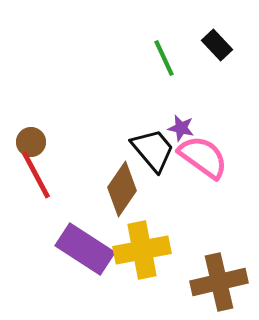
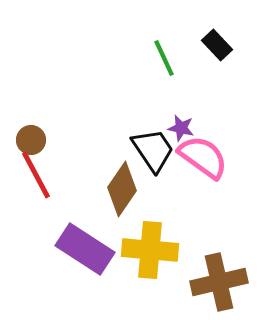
brown circle: moved 2 px up
black trapezoid: rotated 6 degrees clockwise
yellow cross: moved 8 px right; rotated 16 degrees clockwise
